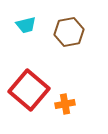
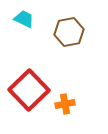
cyan trapezoid: moved 2 px left, 6 px up; rotated 140 degrees counterclockwise
red square: rotated 6 degrees clockwise
